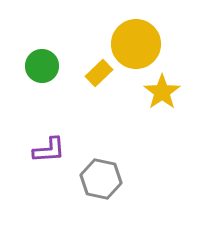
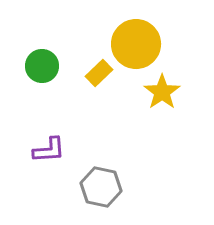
gray hexagon: moved 8 px down
